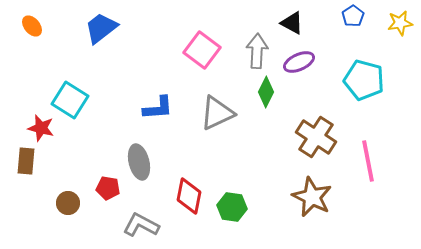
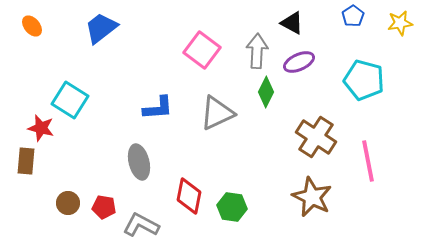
red pentagon: moved 4 px left, 19 px down
